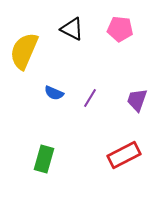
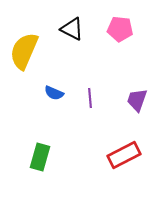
purple line: rotated 36 degrees counterclockwise
green rectangle: moved 4 px left, 2 px up
